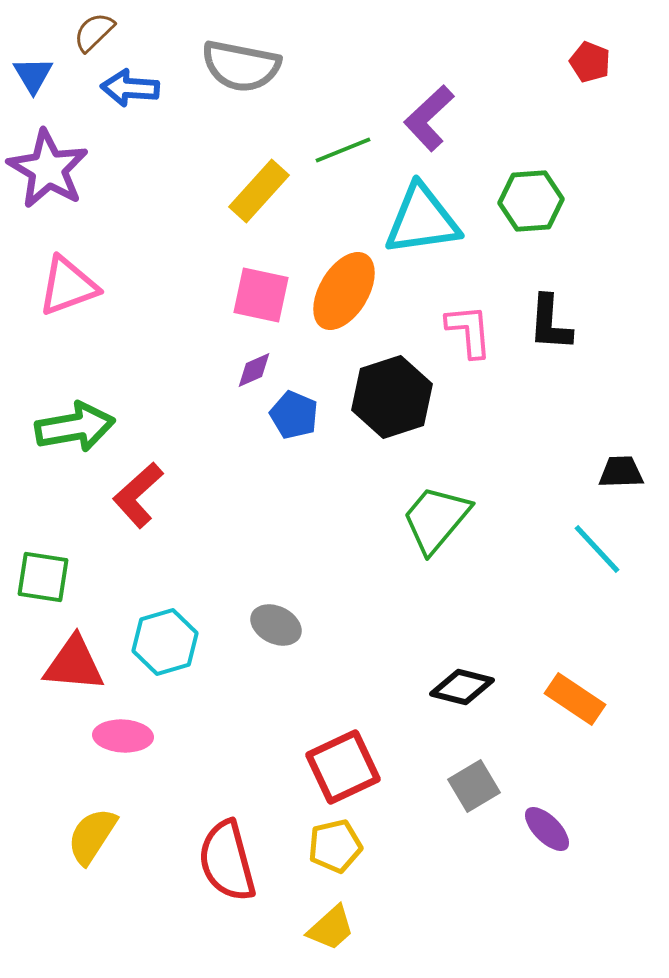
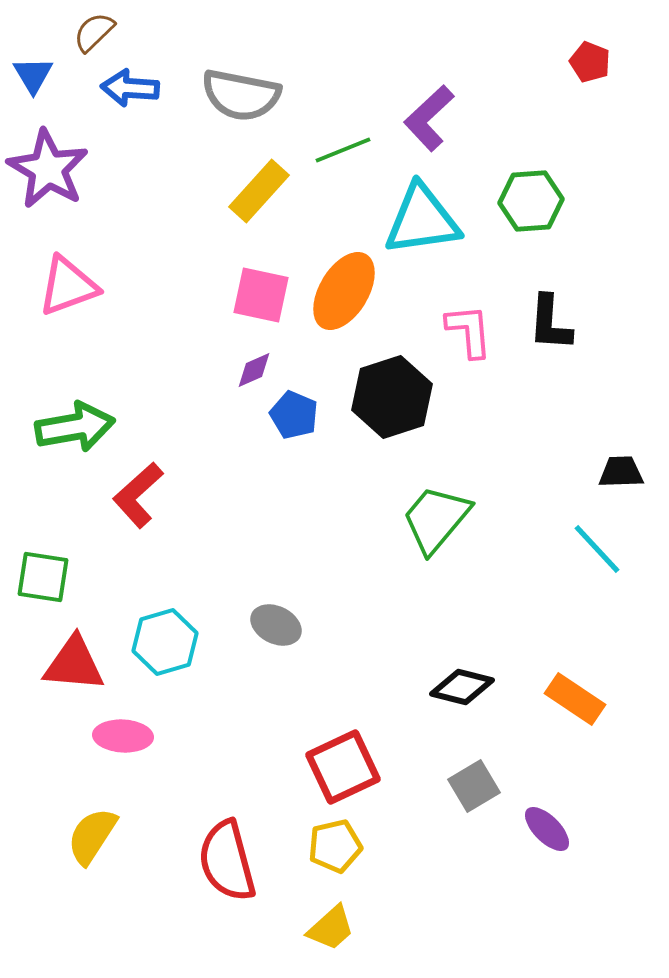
gray semicircle: moved 29 px down
